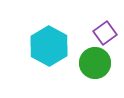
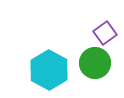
cyan hexagon: moved 24 px down
